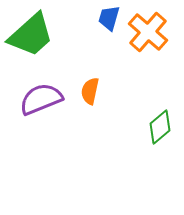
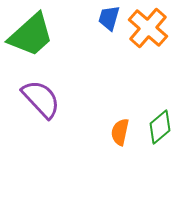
orange cross: moved 4 px up
orange semicircle: moved 30 px right, 41 px down
purple semicircle: rotated 69 degrees clockwise
